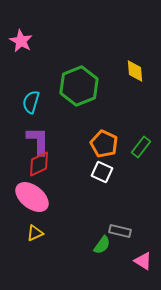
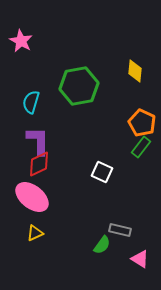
yellow diamond: rotated 10 degrees clockwise
green hexagon: rotated 12 degrees clockwise
orange pentagon: moved 38 px right, 21 px up
gray rectangle: moved 1 px up
pink triangle: moved 3 px left, 2 px up
